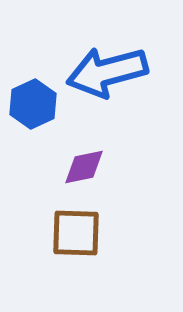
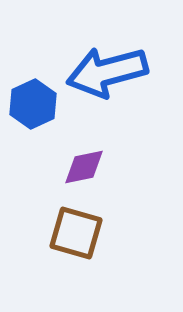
brown square: rotated 14 degrees clockwise
